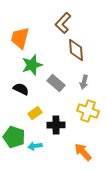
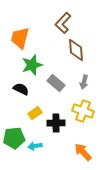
yellow cross: moved 5 px left
black cross: moved 2 px up
green pentagon: moved 1 px down; rotated 25 degrees counterclockwise
